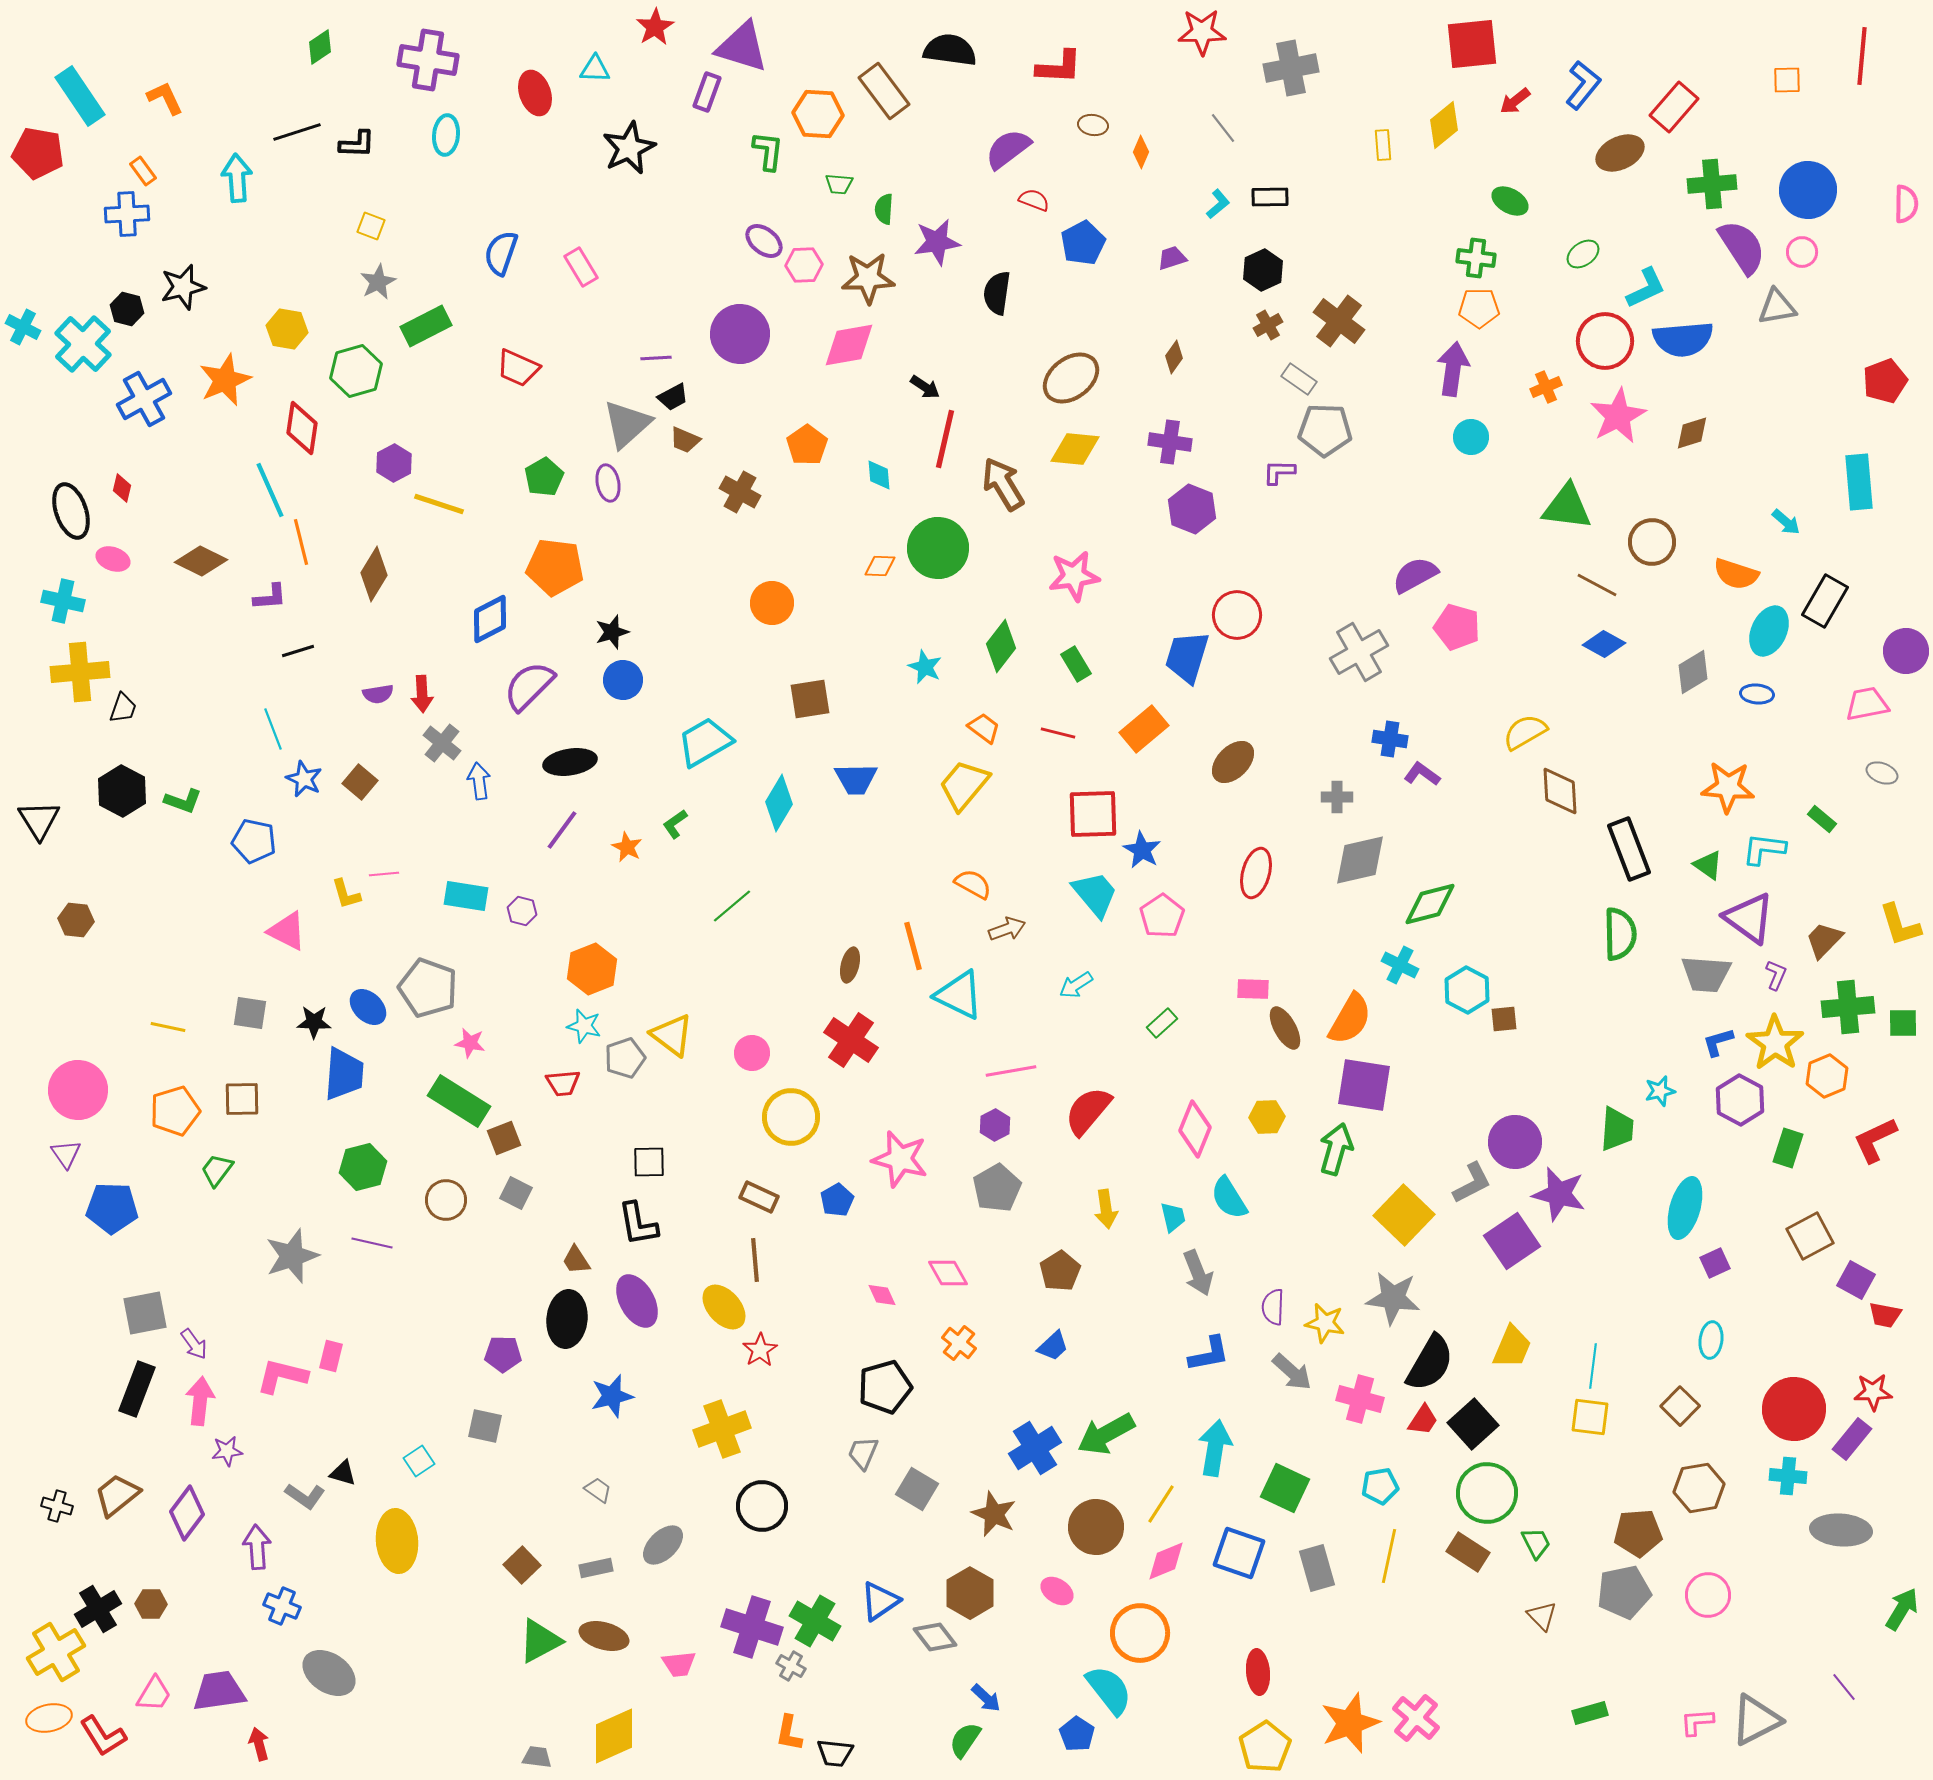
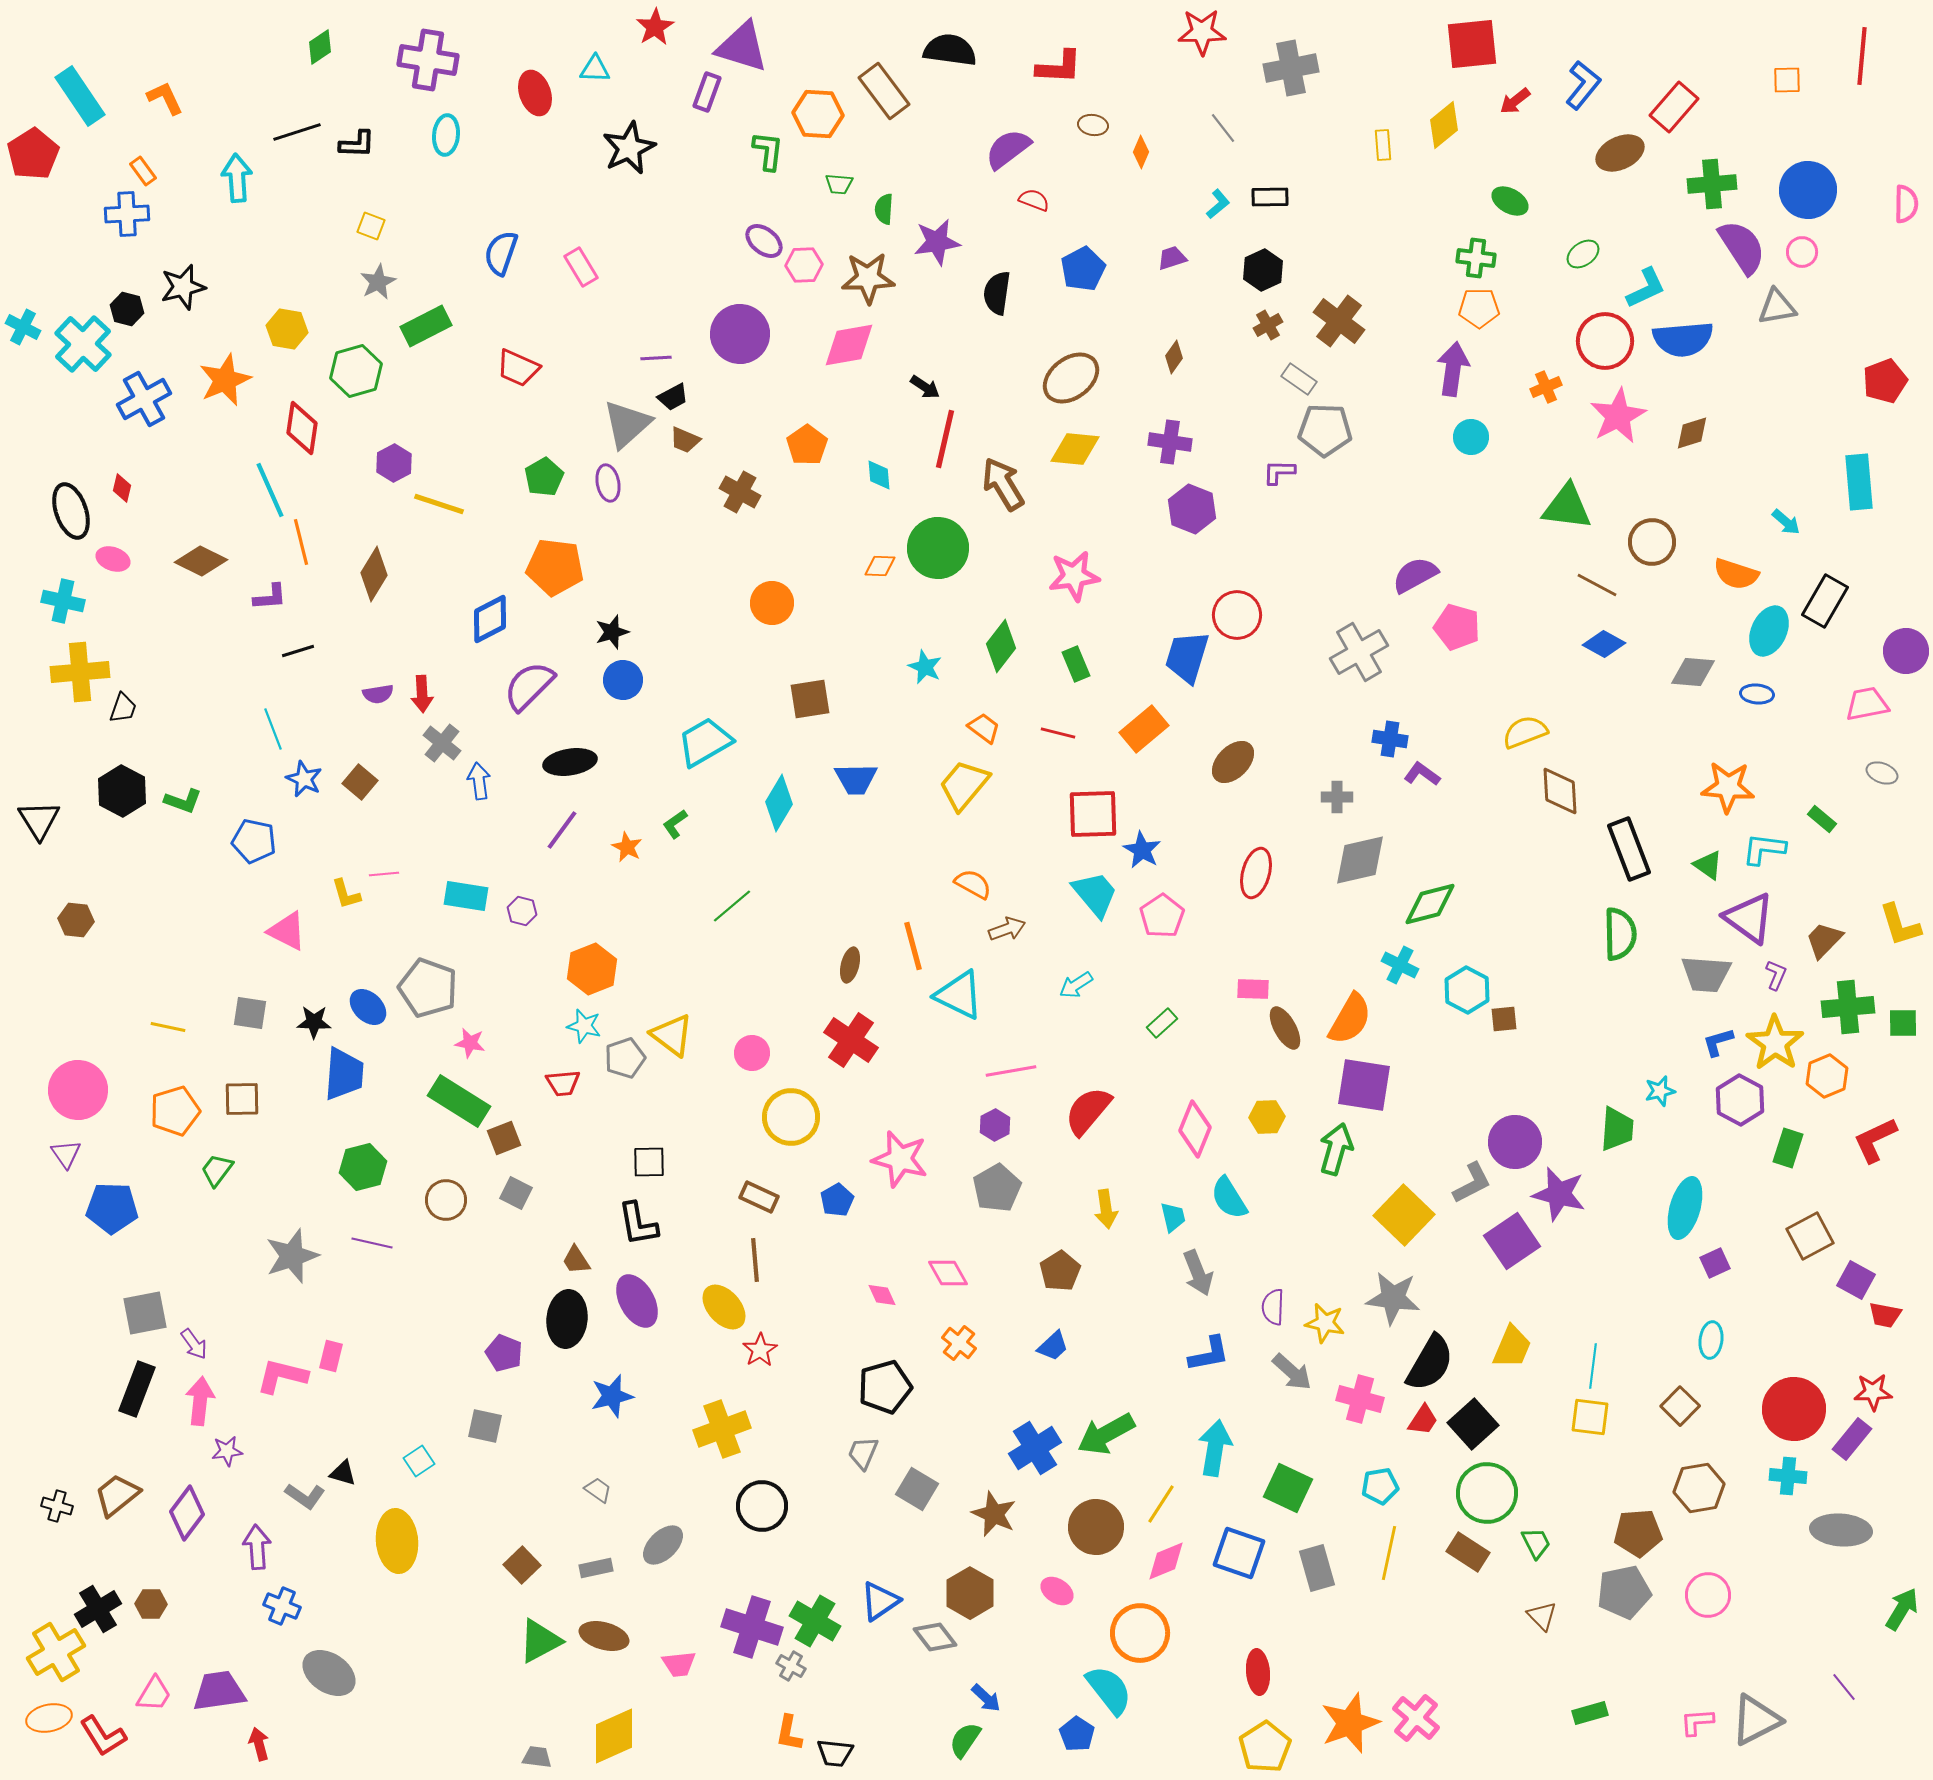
red pentagon at (38, 153): moved 5 px left, 1 px down; rotated 30 degrees clockwise
blue pentagon at (1083, 243): moved 26 px down
green rectangle at (1076, 664): rotated 8 degrees clockwise
gray diamond at (1693, 672): rotated 36 degrees clockwise
yellow semicircle at (1525, 732): rotated 9 degrees clockwise
purple pentagon at (503, 1354): moved 1 px right, 1 px up; rotated 21 degrees clockwise
green square at (1285, 1488): moved 3 px right
yellow line at (1389, 1556): moved 3 px up
